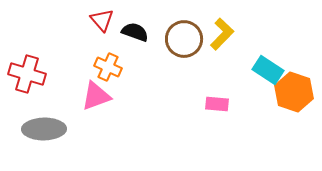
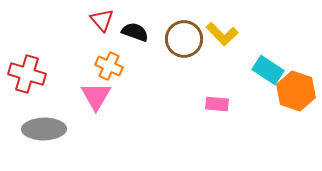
yellow L-shape: rotated 92 degrees clockwise
orange cross: moved 1 px right, 1 px up
orange hexagon: moved 2 px right, 1 px up
pink triangle: rotated 40 degrees counterclockwise
